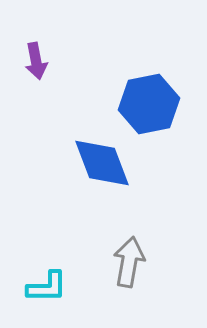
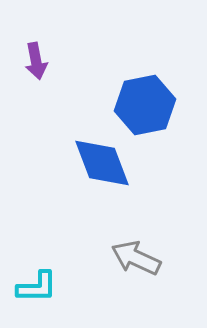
blue hexagon: moved 4 px left, 1 px down
gray arrow: moved 7 px right, 4 px up; rotated 75 degrees counterclockwise
cyan L-shape: moved 10 px left
